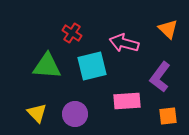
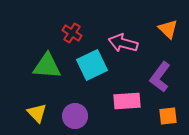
pink arrow: moved 1 px left
cyan square: moved 1 px up; rotated 12 degrees counterclockwise
purple circle: moved 2 px down
